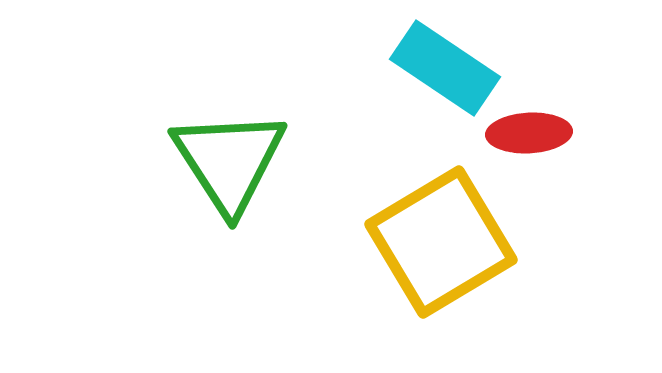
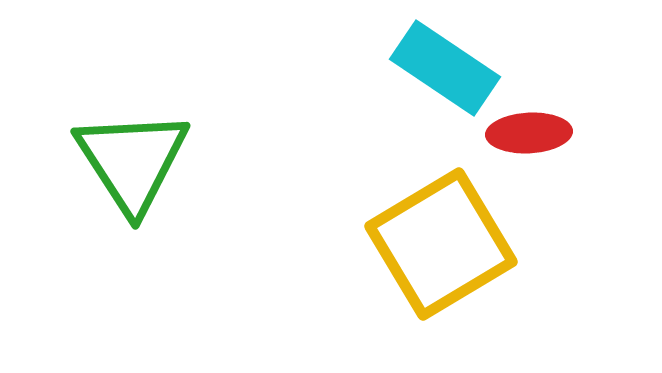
green triangle: moved 97 px left
yellow square: moved 2 px down
